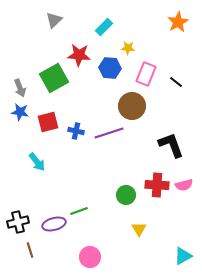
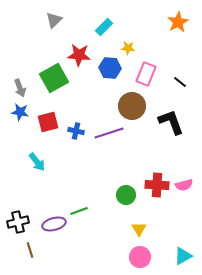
black line: moved 4 px right
black L-shape: moved 23 px up
pink circle: moved 50 px right
